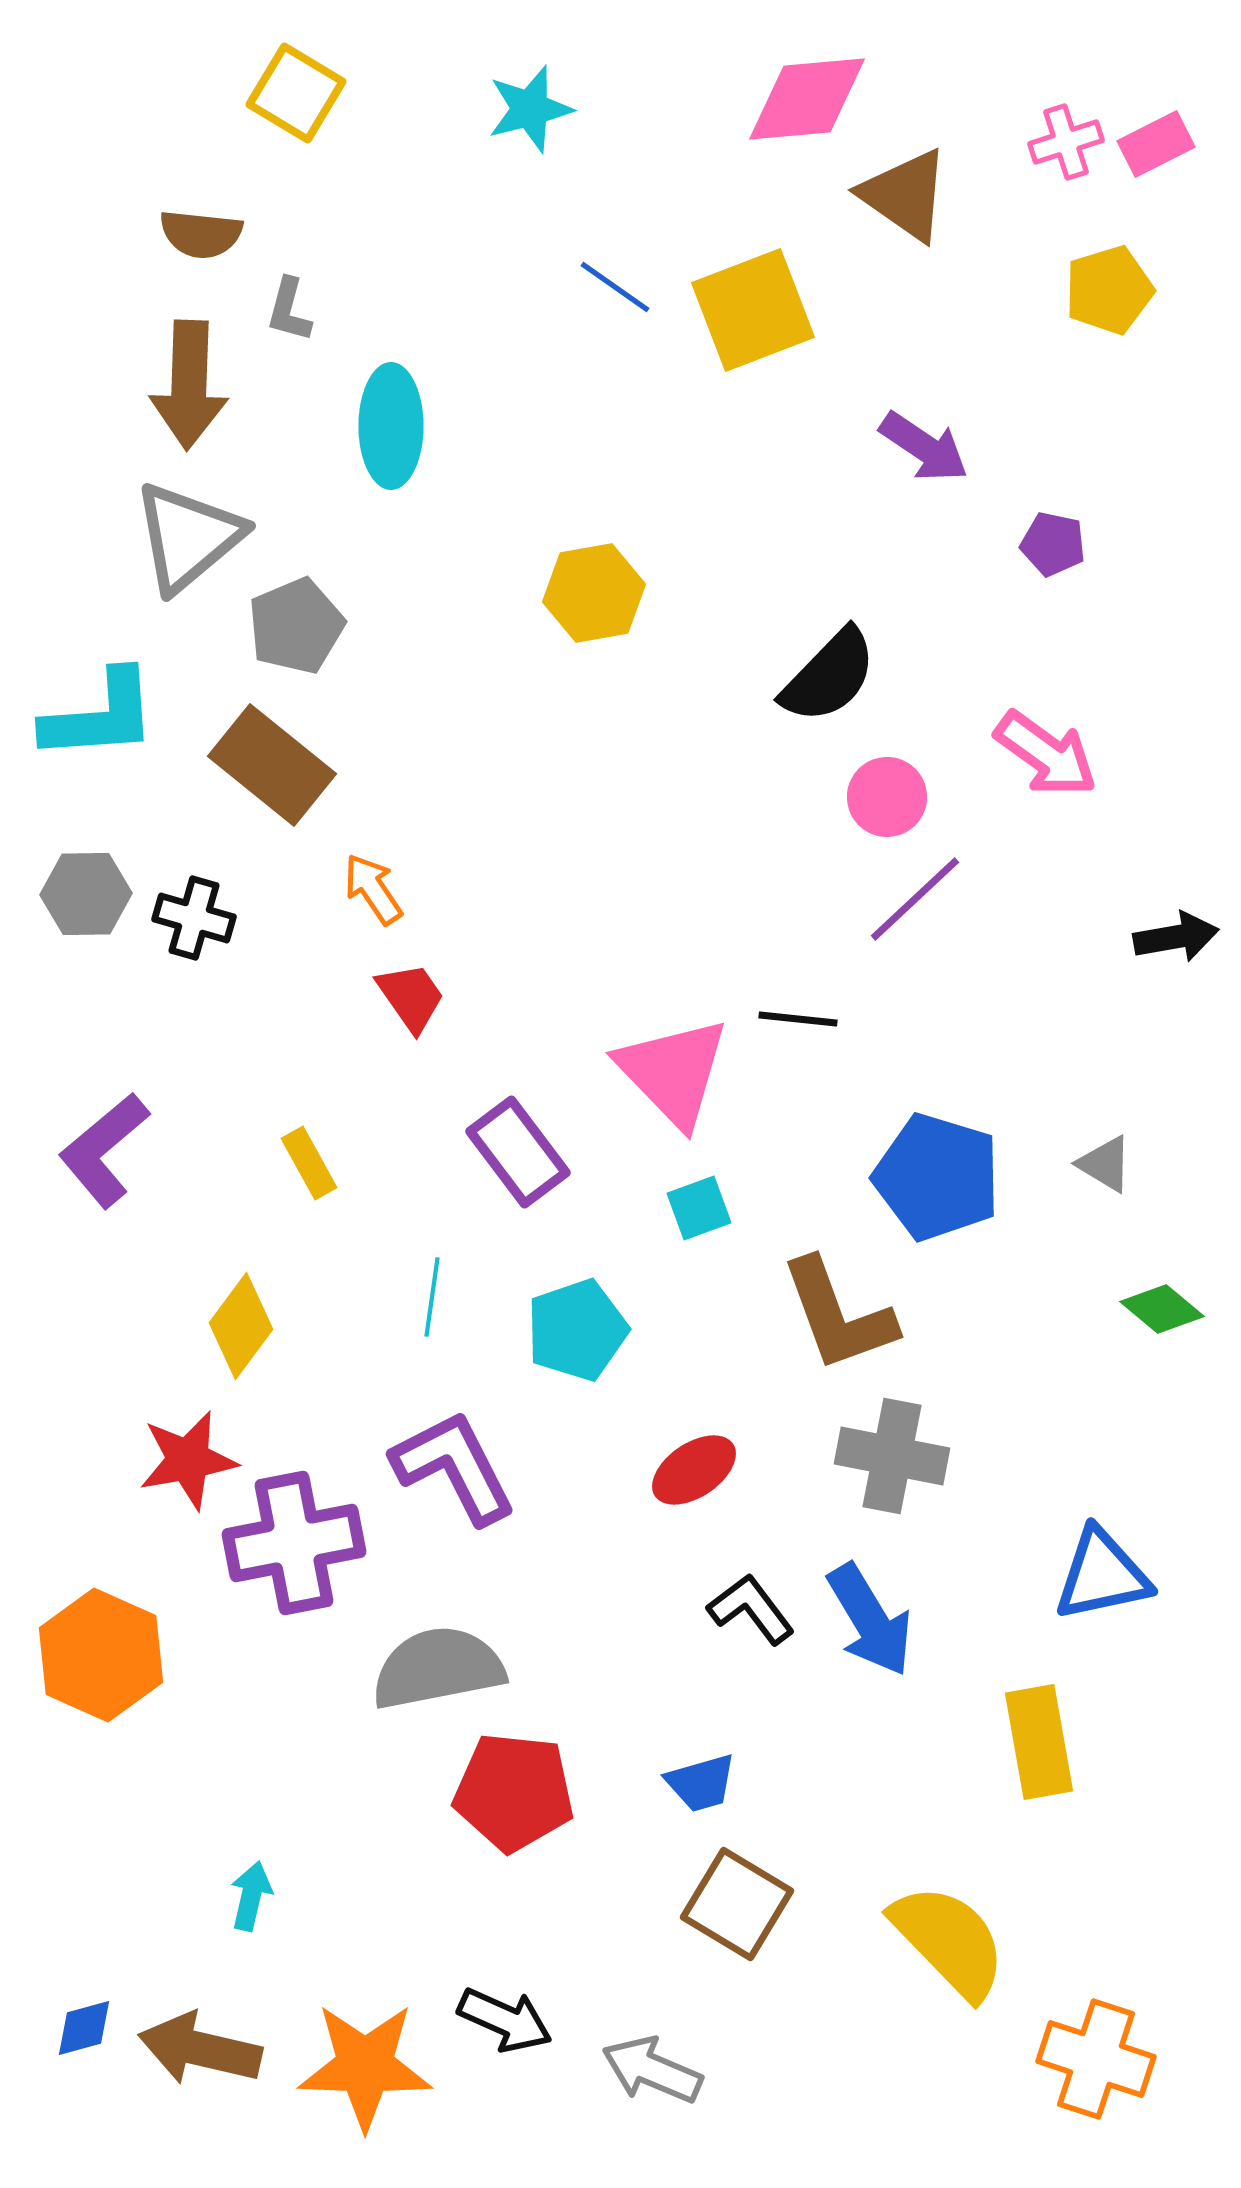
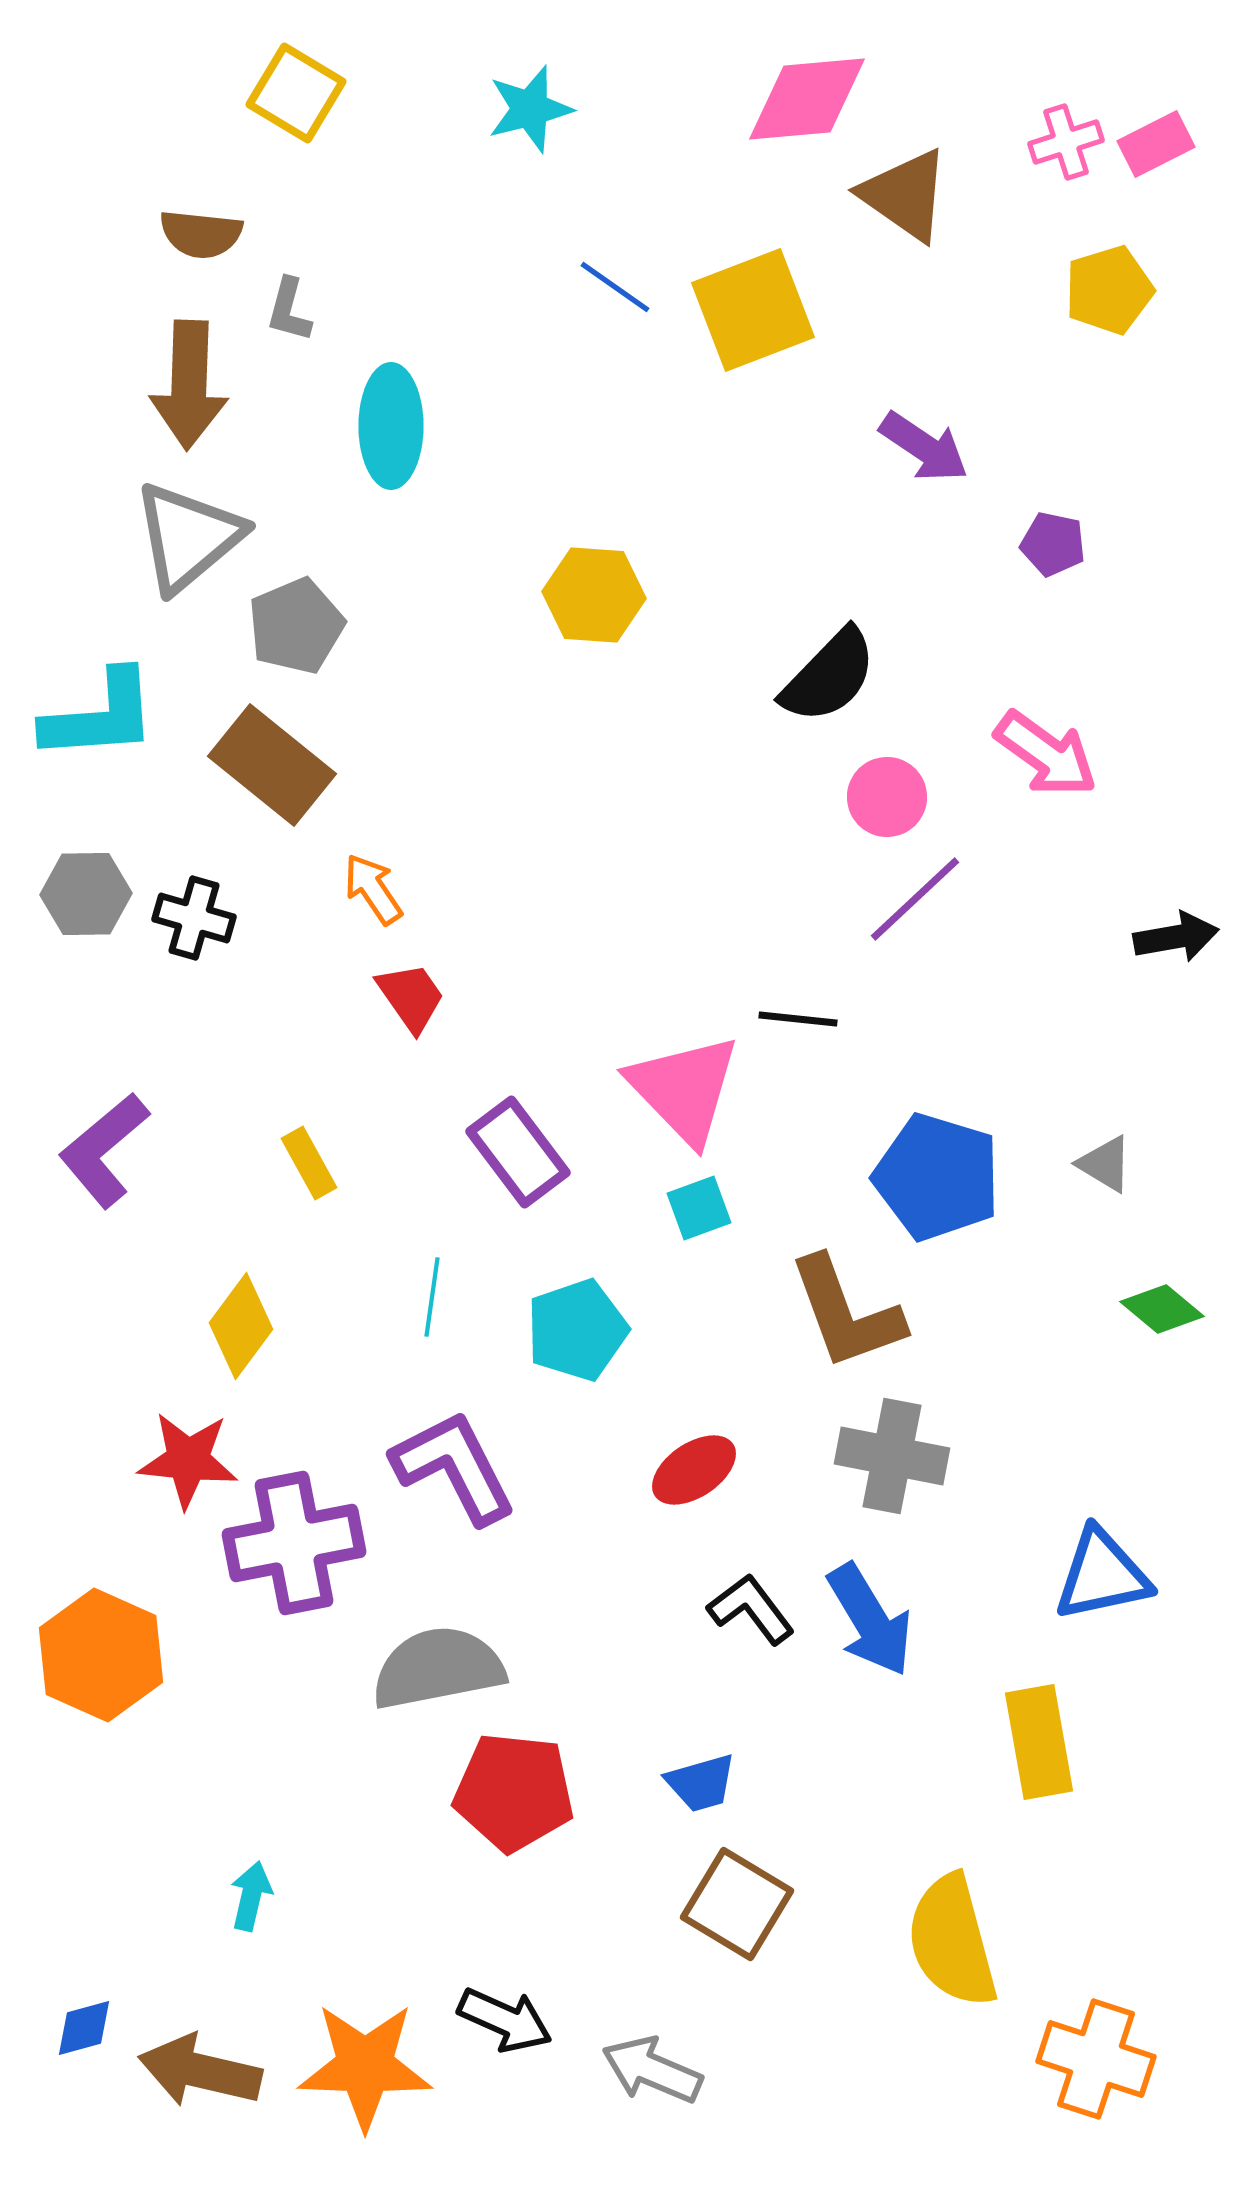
yellow hexagon at (594, 593): moved 2 px down; rotated 14 degrees clockwise
pink triangle at (673, 1072): moved 11 px right, 17 px down
brown L-shape at (838, 1315): moved 8 px right, 2 px up
red star at (188, 1460): rotated 16 degrees clockwise
yellow semicircle at (949, 1941): moved 3 px right; rotated 151 degrees counterclockwise
brown arrow at (200, 2049): moved 22 px down
